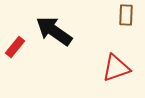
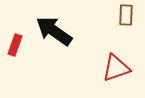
red rectangle: moved 2 px up; rotated 20 degrees counterclockwise
